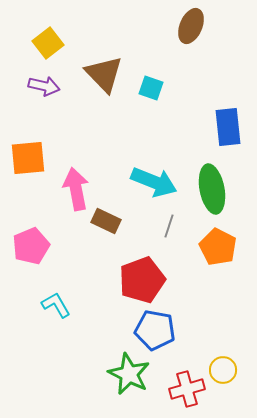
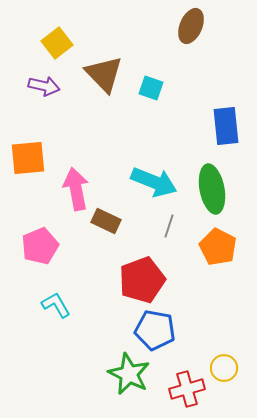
yellow square: moved 9 px right
blue rectangle: moved 2 px left, 1 px up
pink pentagon: moved 9 px right
yellow circle: moved 1 px right, 2 px up
